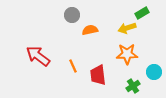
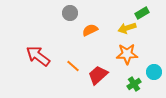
gray circle: moved 2 px left, 2 px up
orange semicircle: rotated 14 degrees counterclockwise
orange line: rotated 24 degrees counterclockwise
red trapezoid: rotated 55 degrees clockwise
green cross: moved 1 px right, 2 px up
